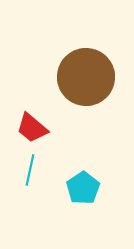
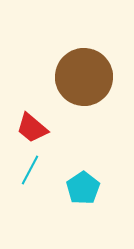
brown circle: moved 2 px left
cyan line: rotated 16 degrees clockwise
